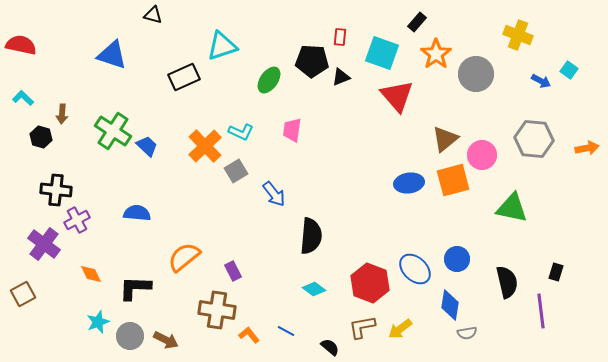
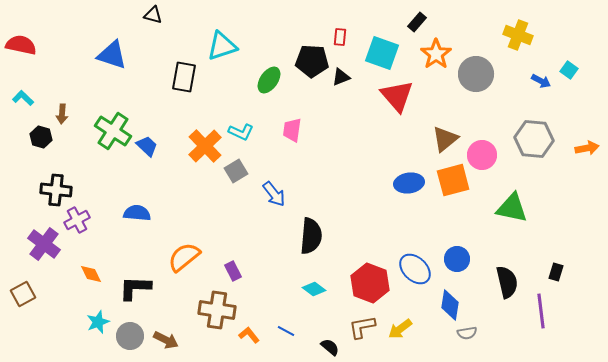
black rectangle at (184, 77): rotated 56 degrees counterclockwise
